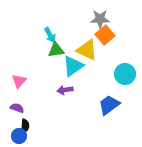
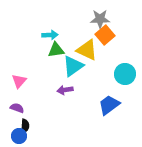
cyan arrow: rotated 63 degrees counterclockwise
